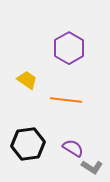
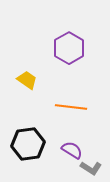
orange line: moved 5 px right, 7 px down
purple semicircle: moved 1 px left, 2 px down
gray L-shape: moved 1 px left, 1 px down
